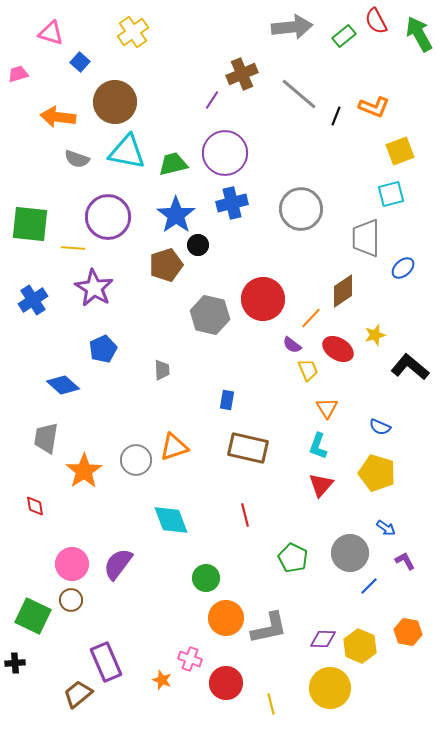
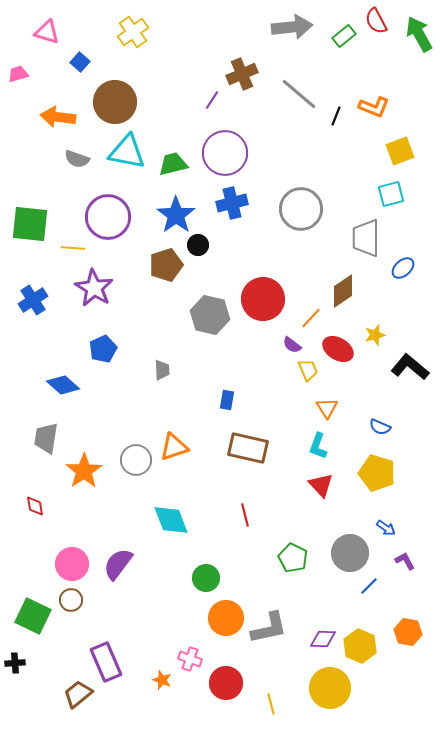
pink triangle at (51, 33): moved 4 px left, 1 px up
red triangle at (321, 485): rotated 24 degrees counterclockwise
